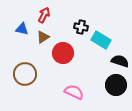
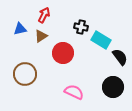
blue triangle: moved 2 px left; rotated 24 degrees counterclockwise
brown triangle: moved 2 px left, 1 px up
black semicircle: moved 4 px up; rotated 36 degrees clockwise
black circle: moved 3 px left, 2 px down
